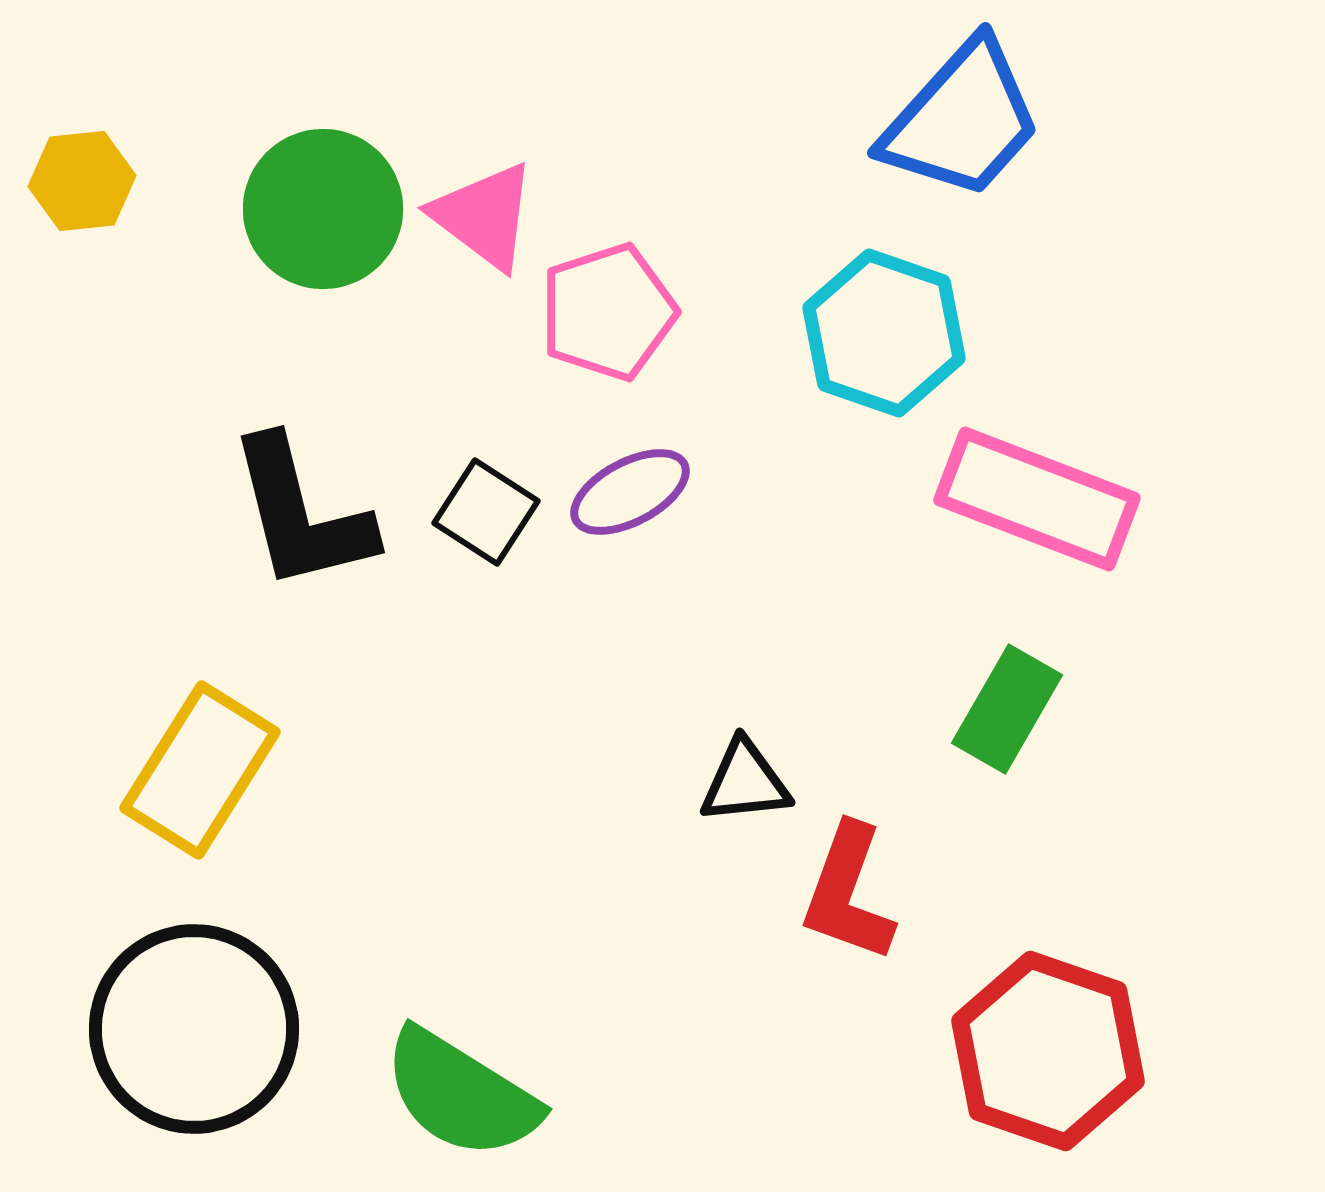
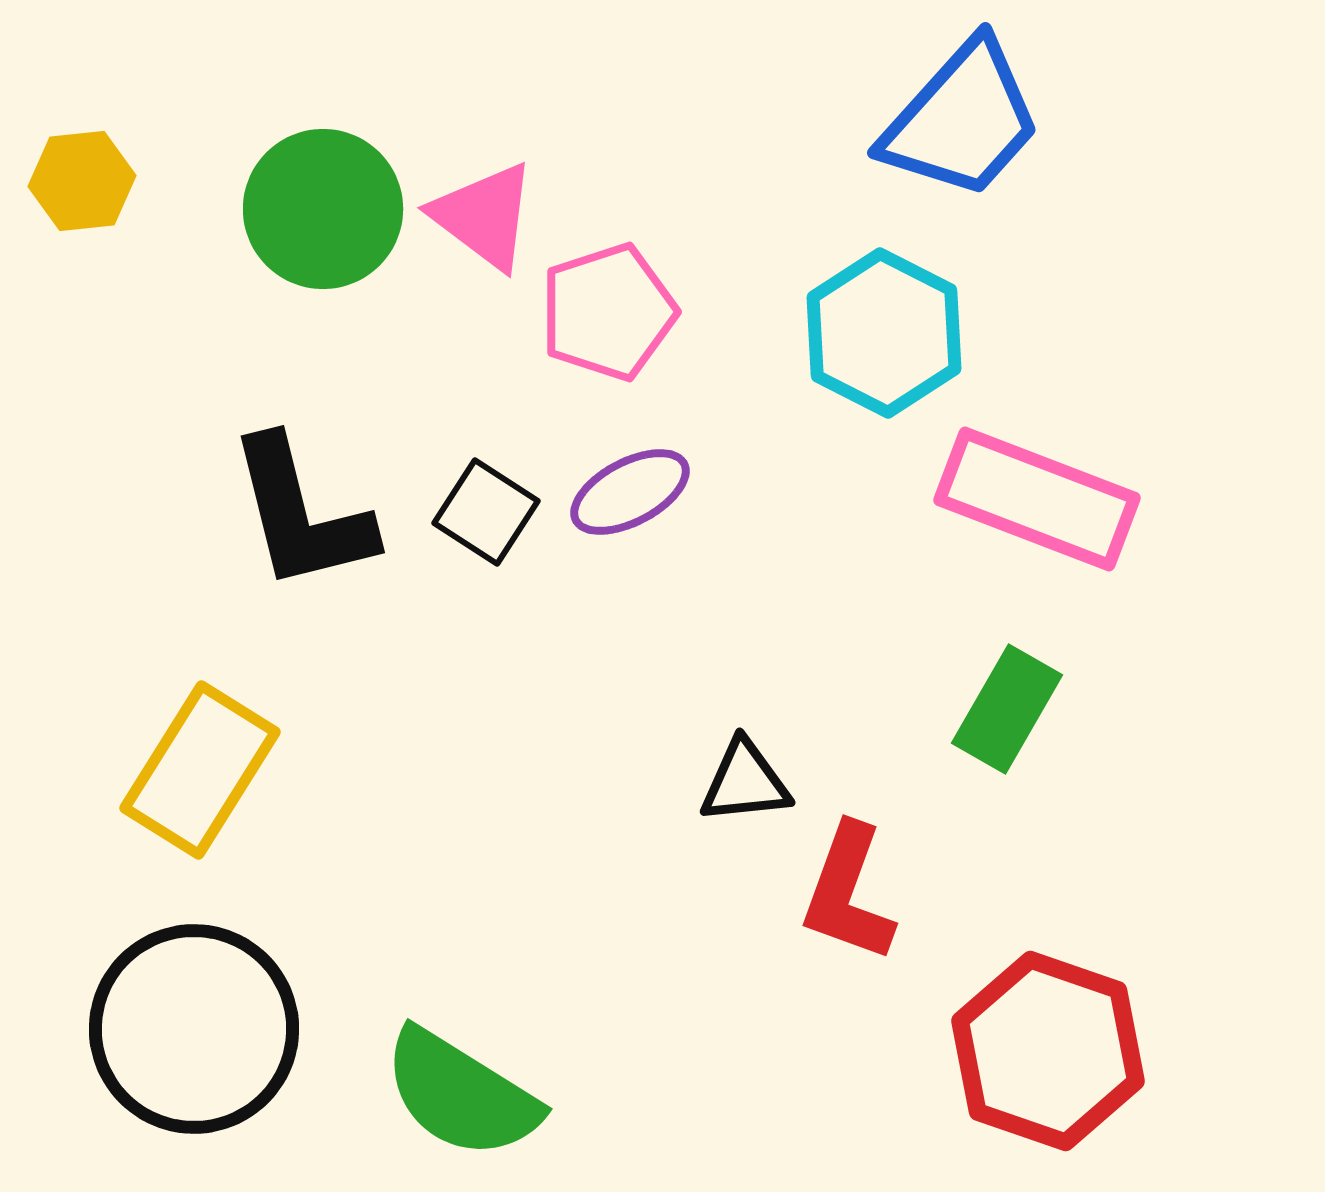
cyan hexagon: rotated 8 degrees clockwise
